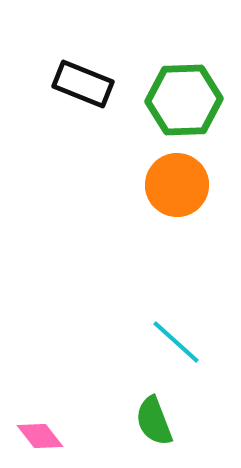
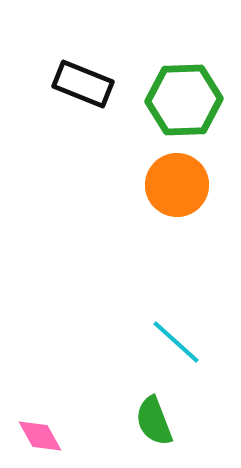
pink diamond: rotated 9 degrees clockwise
